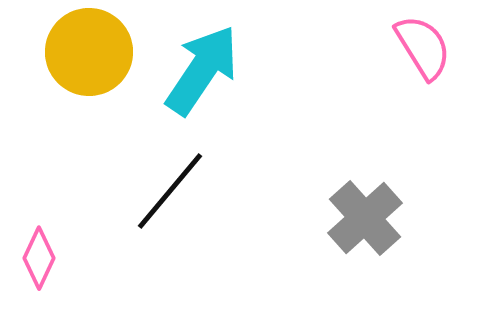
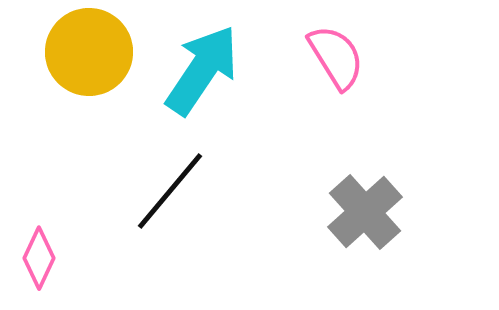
pink semicircle: moved 87 px left, 10 px down
gray cross: moved 6 px up
